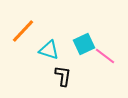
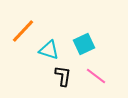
pink line: moved 9 px left, 20 px down
